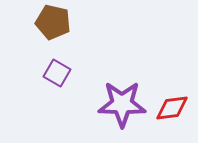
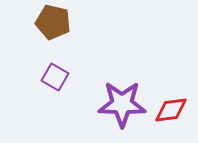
purple square: moved 2 px left, 4 px down
red diamond: moved 1 px left, 2 px down
